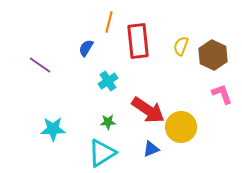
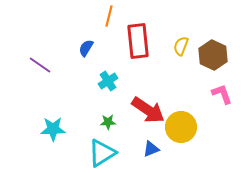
orange line: moved 6 px up
